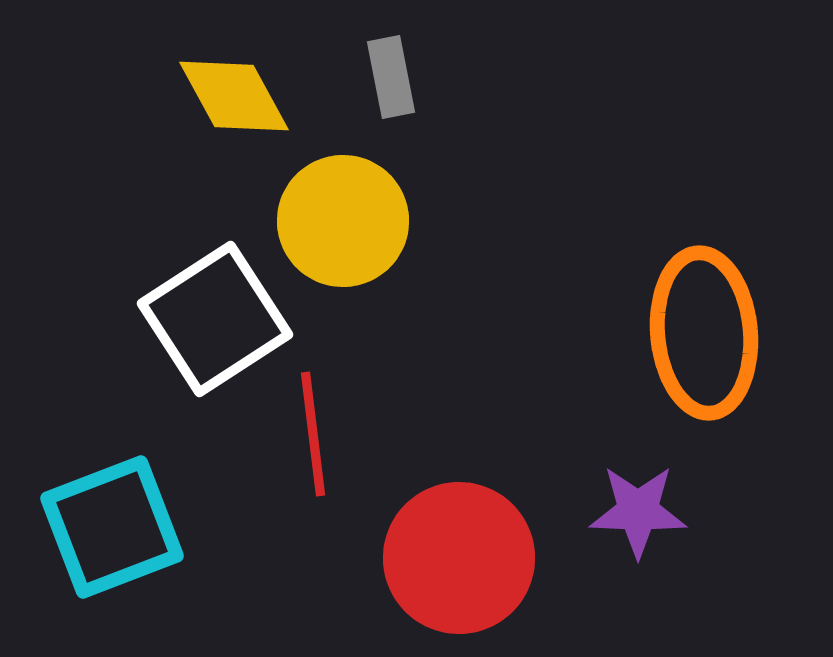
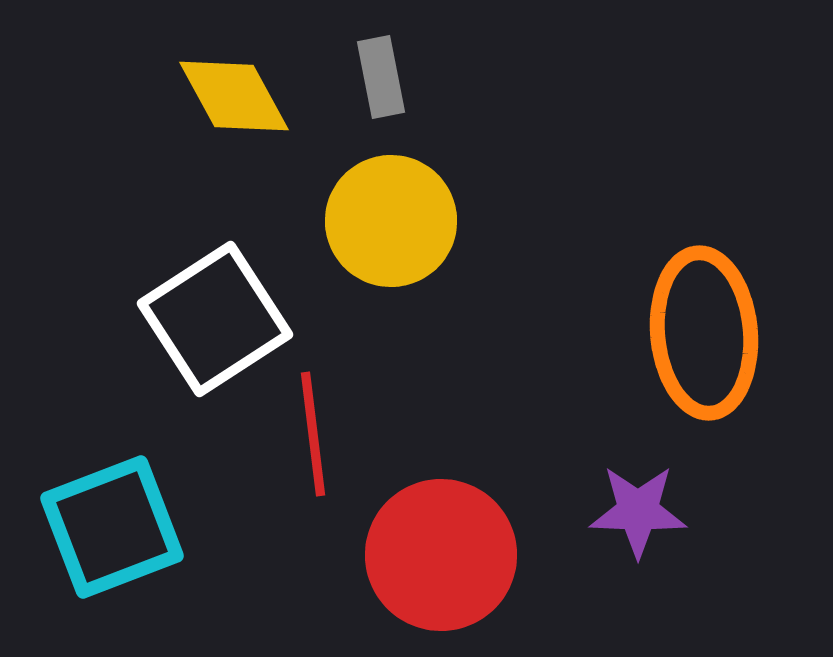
gray rectangle: moved 10 px left
yellow circle: moved 48 px right
red circle: moved 18 px left, 3 px up
